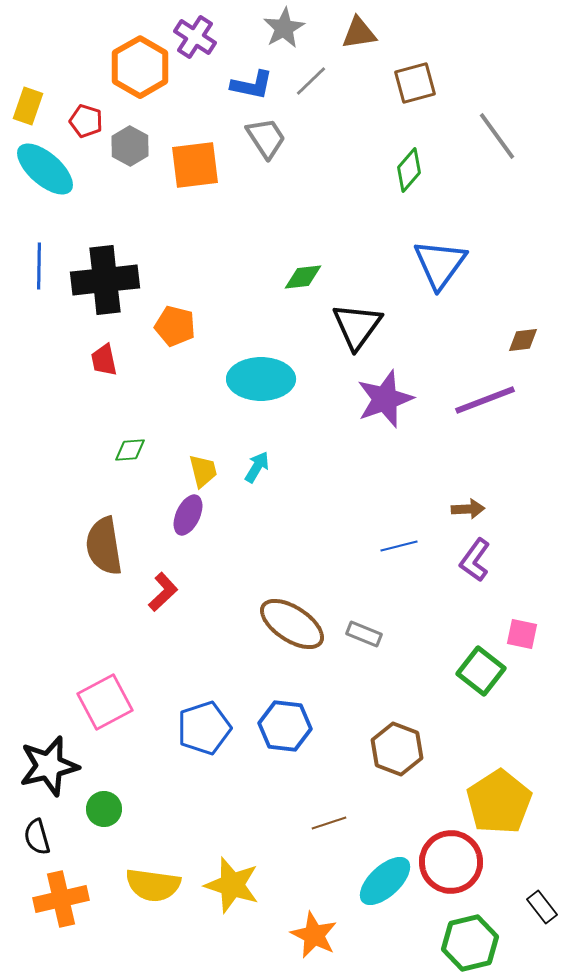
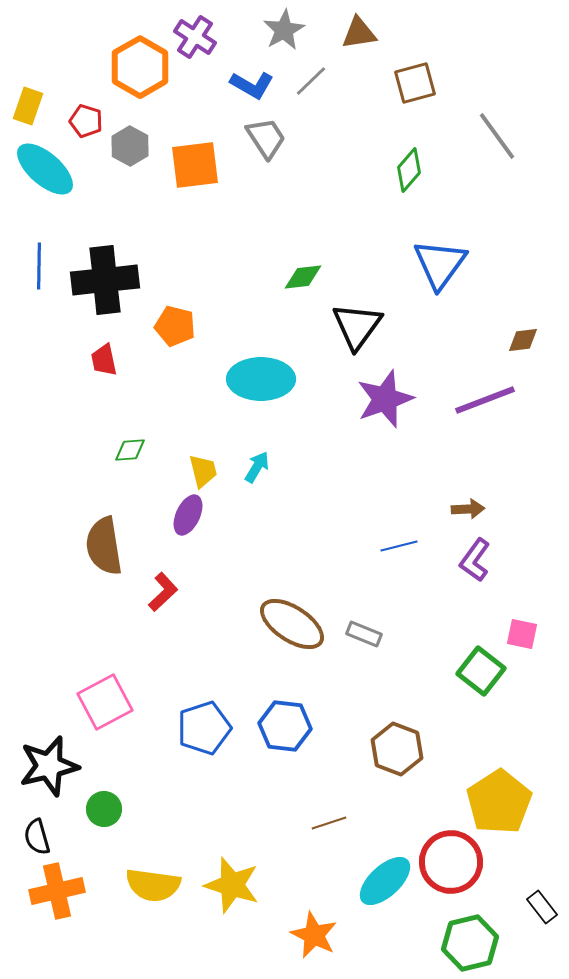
gray star at (284, 28): moved 2 px down
blue L-shape at (252, 85): rotated 18 degrees clockwise
orange cross at (61, 899): moved 4 px left, 8 px up
